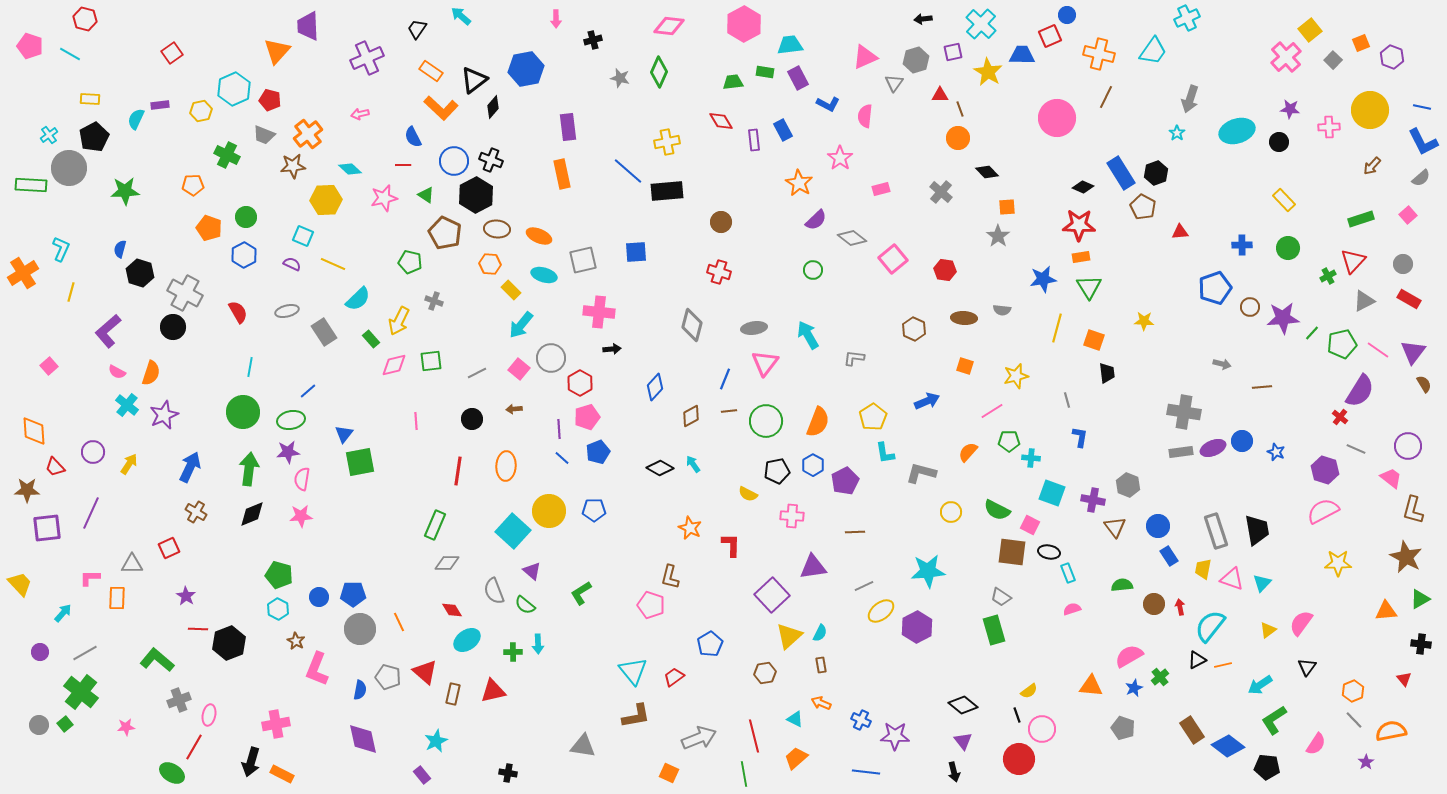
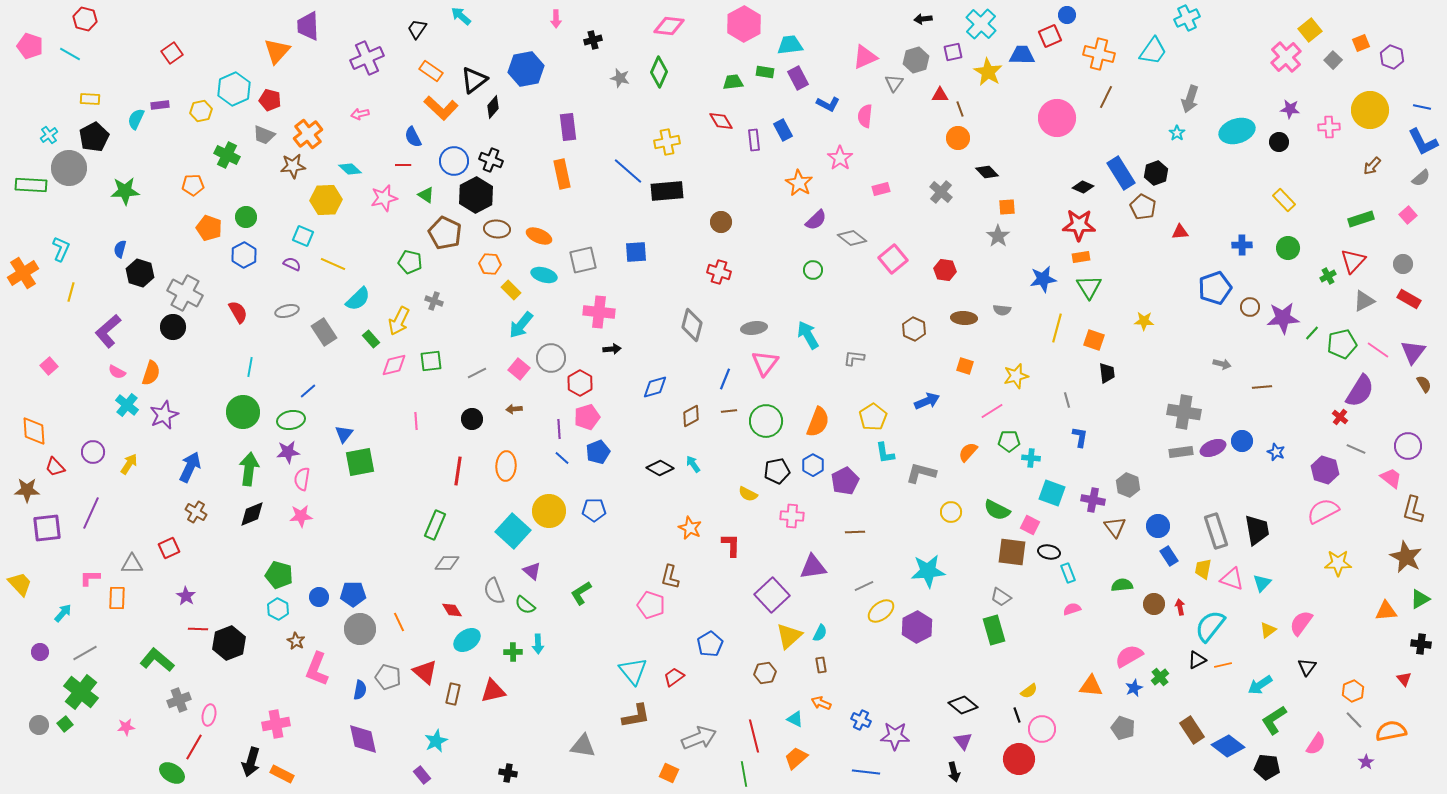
blue diamond at (655, 387): rotated 32 degrees clockwise
